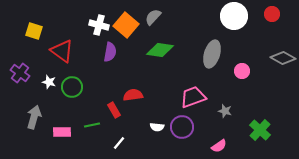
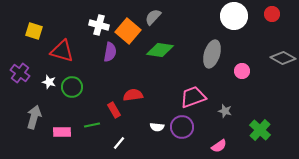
orange square: moved 2 px right, 6 px down
red triangle: rotated 20 degrees counterclockwise
